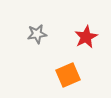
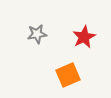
red star: moved 2 px left
